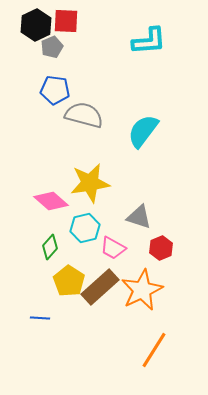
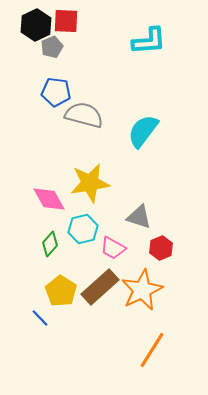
blue pentagon: moved 1 px right, 2 px down
pink diamond: moved 2 px left, 2 px up; rotated 20 degrees clockwise
cyan hexagon: moved 2 px left, 1 px down
green diamond: moved 3 px up
yellow pentagon: moved 8 px left, 10 px down
blue line: rotated 42 degrees clockwise
orange line: moved 2 px left
